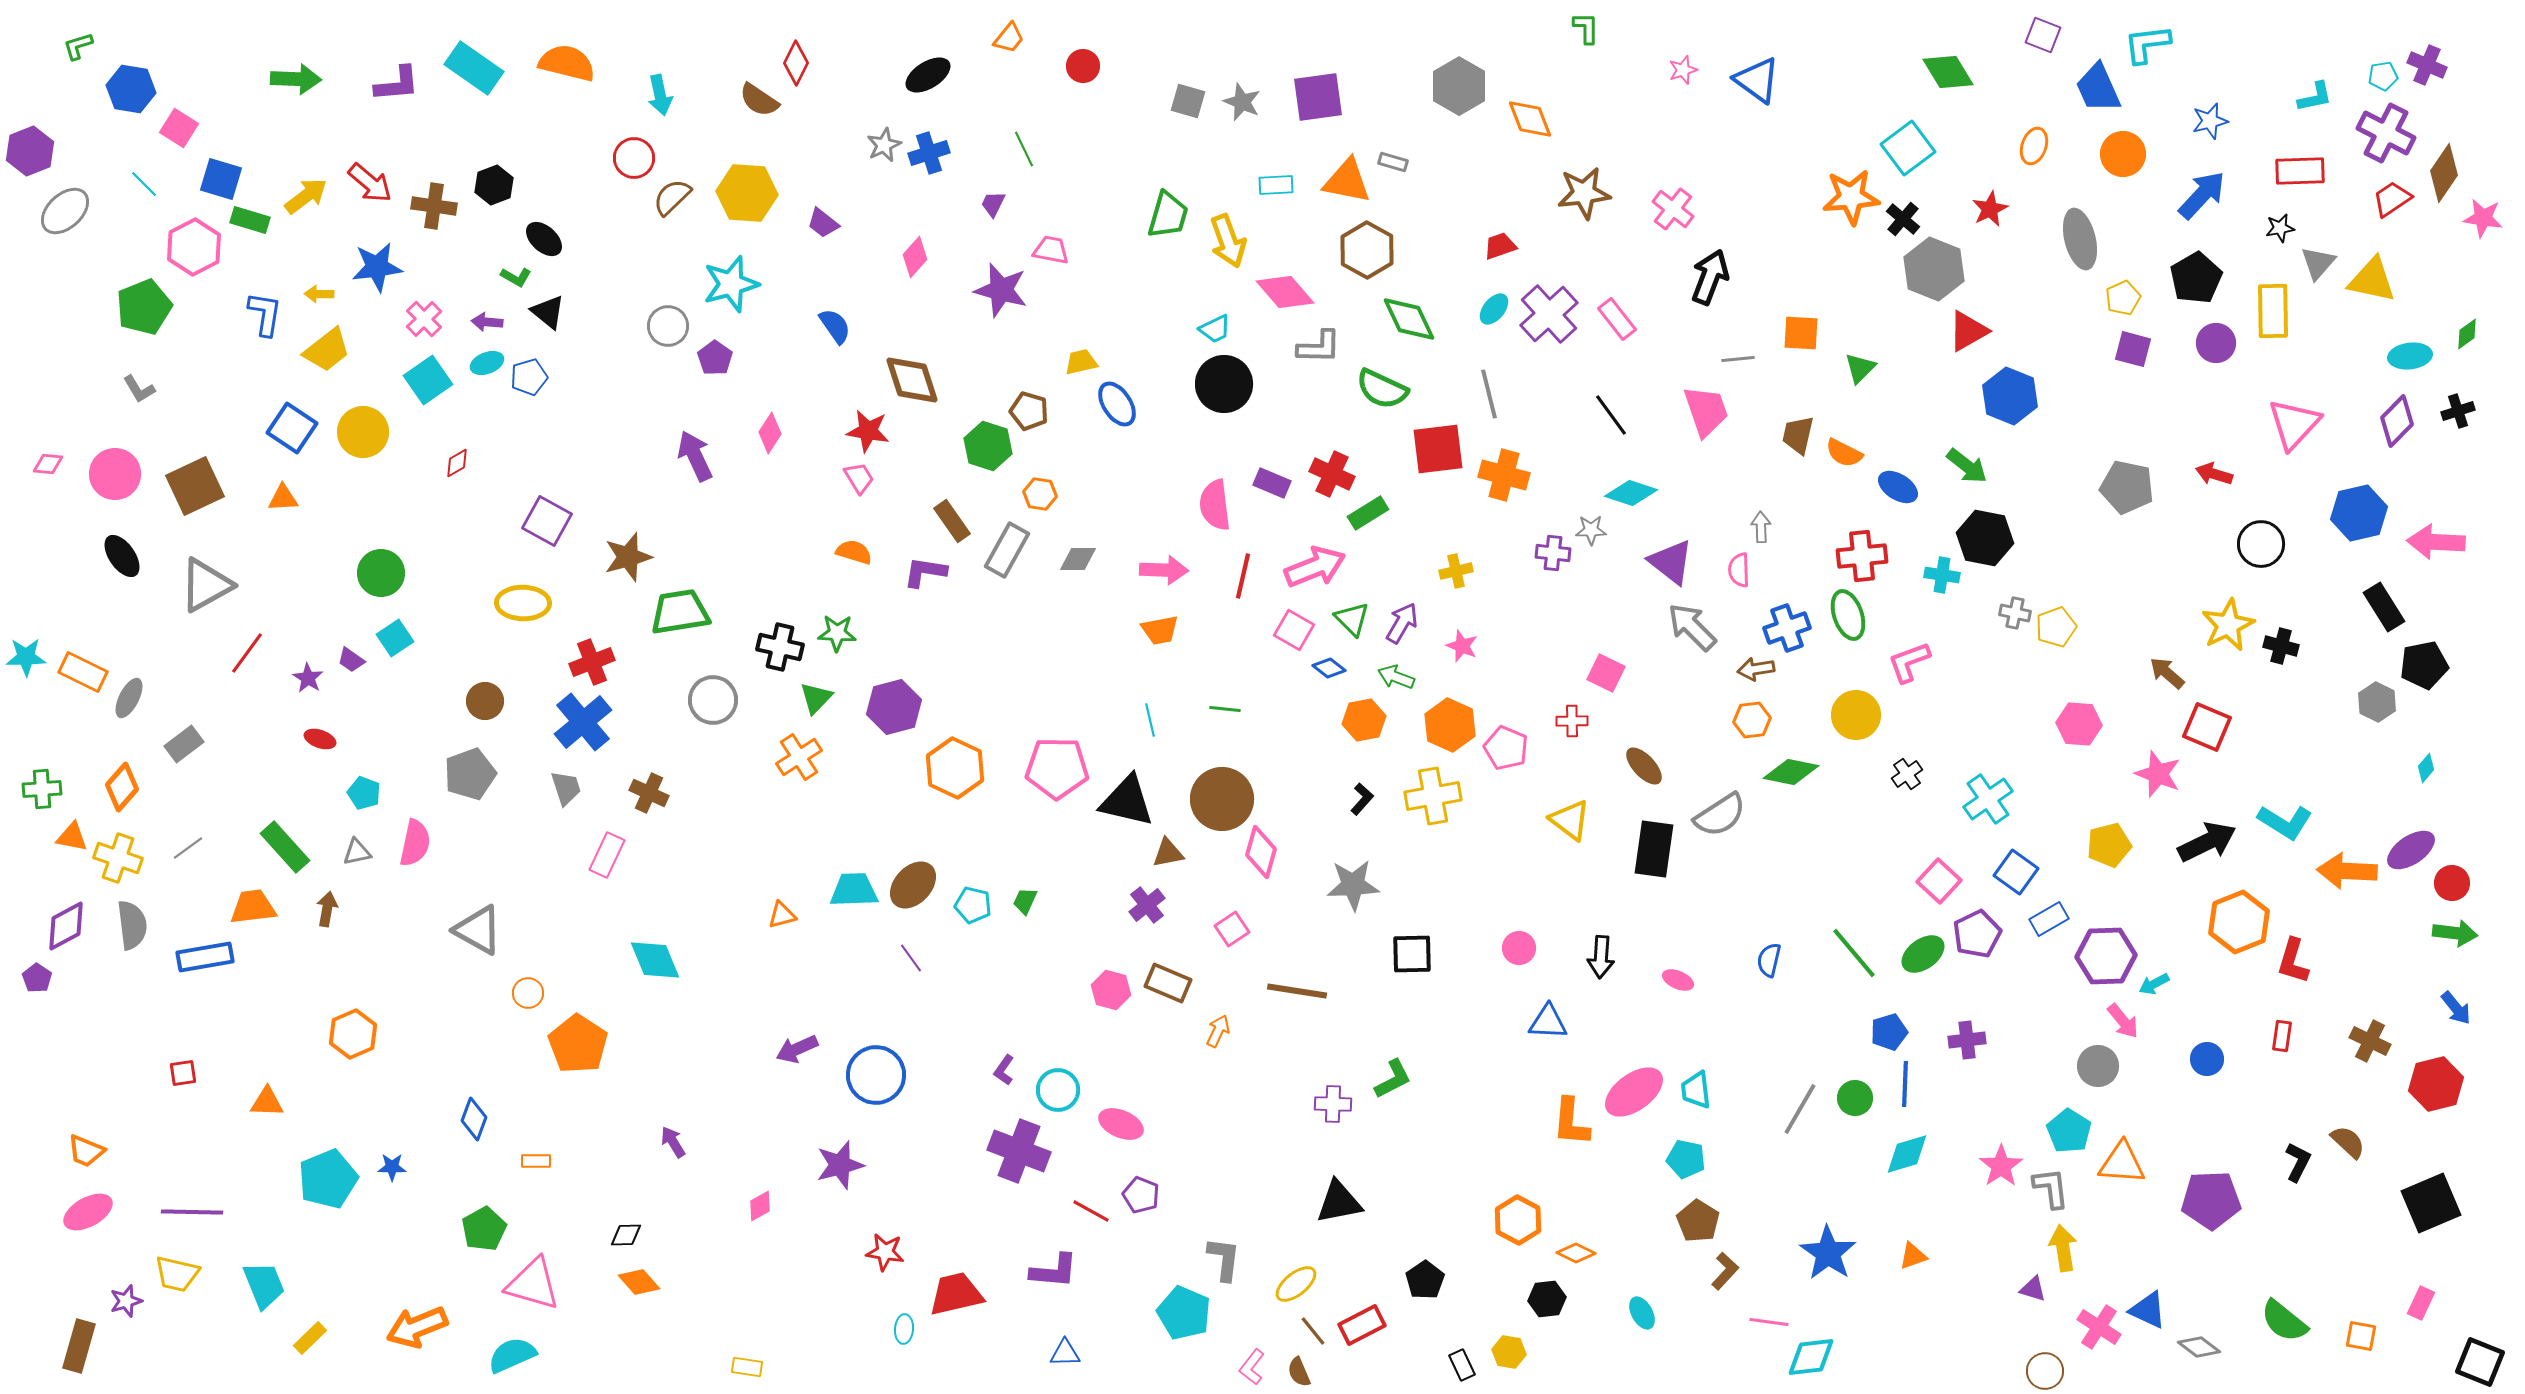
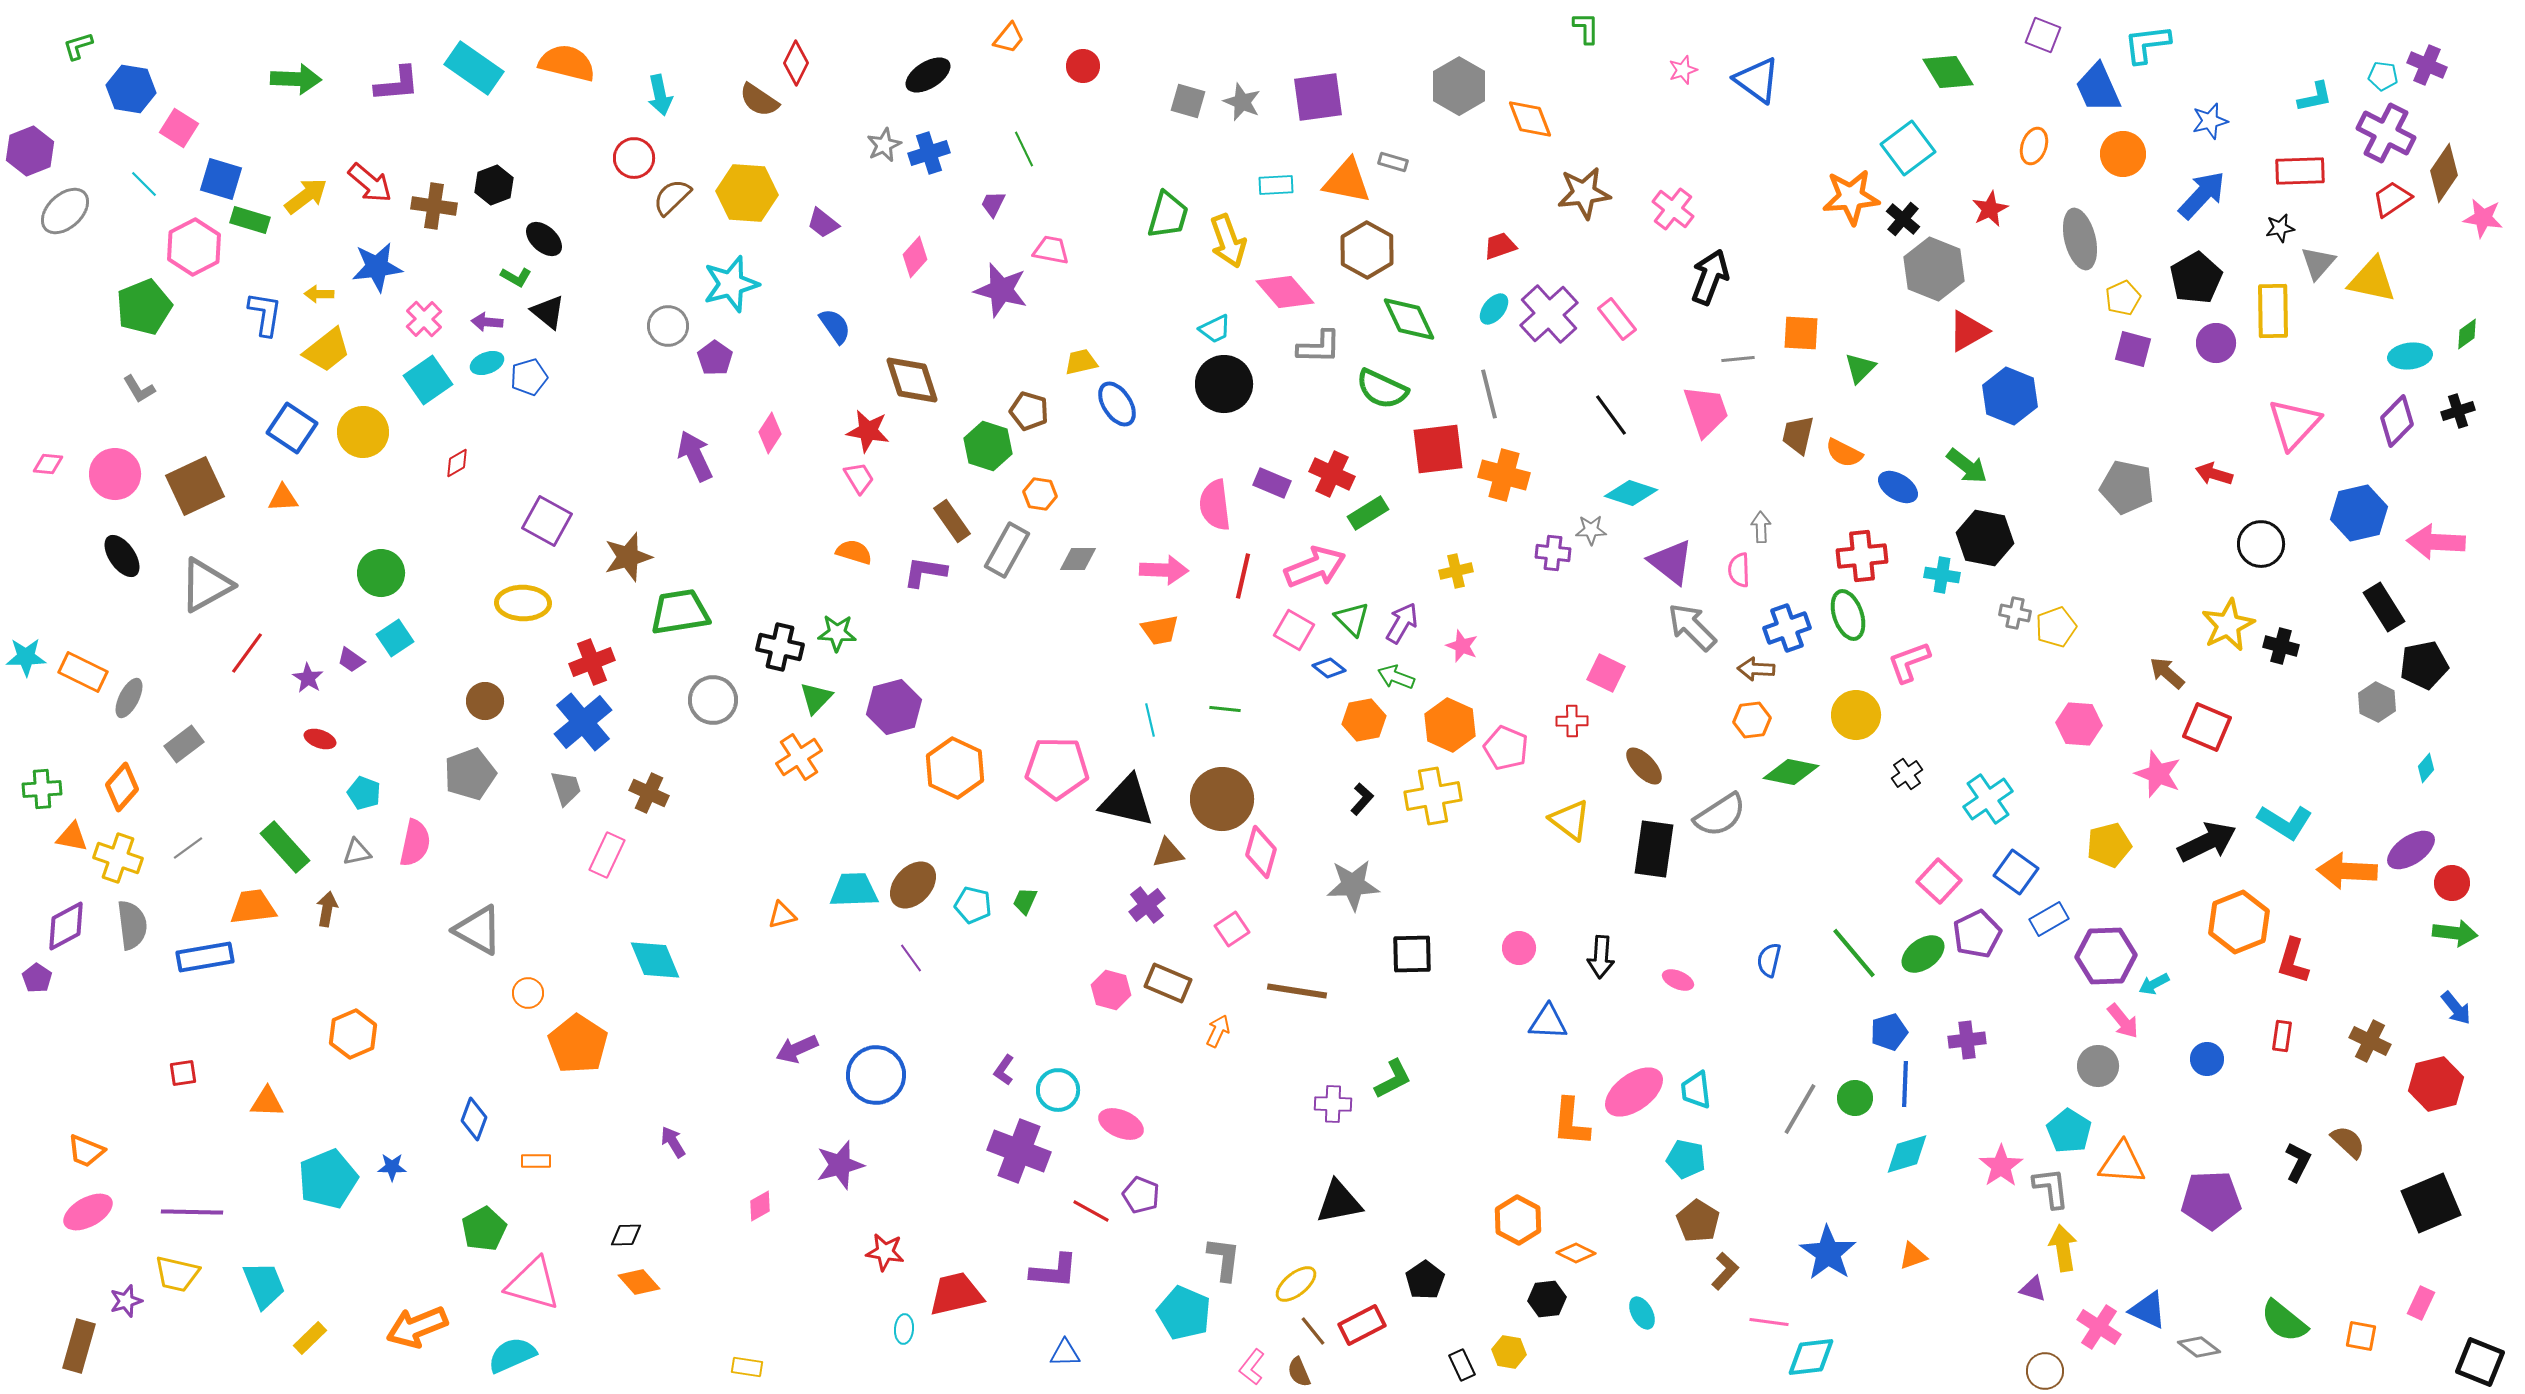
cyan pentagon at (2383, 76): rotated 16 degrees clockwise
brown arrow at (1756, 669): rotated 12 degrees clockwise
